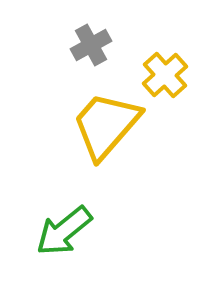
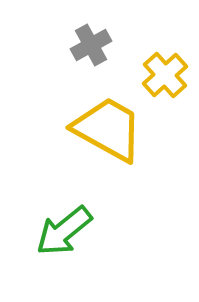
yellow trapezoid: moved 2 px right, 4 px down; rotated 78 degrees clockwise
